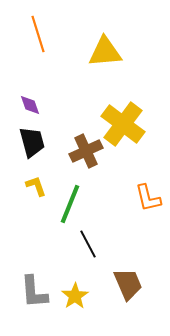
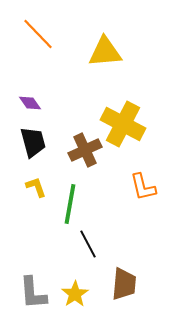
orange line: rotated 27 degrees counterclockwise
purple diamond: moved 2 px up; rotated 15 degrees counterclockwise
yellow cross: rotated 9 degrees counterclockwise
black trapezoid: moved 1 px right
brown cross: moved 1 px left, 1 px up
yellow L-shape: moved 1 px down
orange L-shape: moved 5 px left, 11 px up
green line: rotated 12 degrees counterclockwise
brown trapezoid: moved 4 px left; rotated 28 degrees clockwise
gray L-shape: moved 1 px left, 1 px down
yellow star: moved 2 px up
